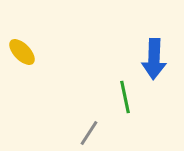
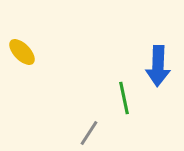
blue arrow: moved 4 px right, 7 px down
green line: moved 1 px left, 1 px down
